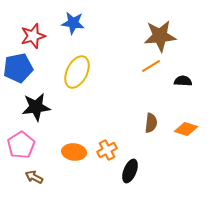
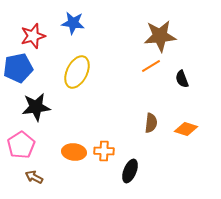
black semicircle: moved 1 px left, 2 px up; rotated 114 degrees counterclockwise
orange cross: moved 3 px left, 1 px down; rotated 30 degrees clockwise
